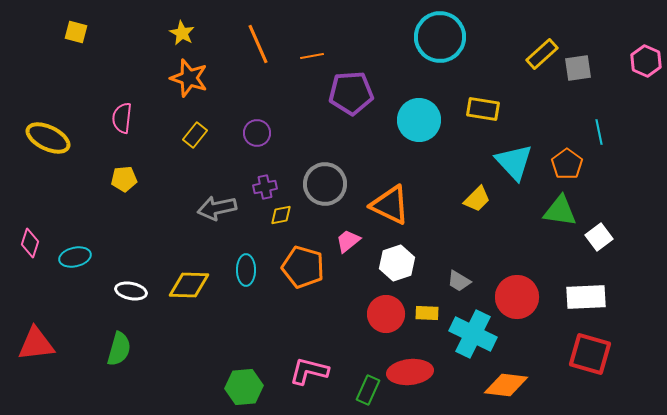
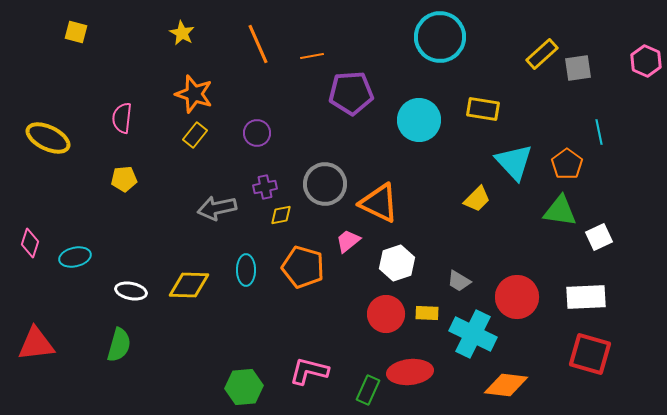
orange star at (189, 78): moved 5 px right, 16 px down
orange triangle at (390, 205): moved 11 px left, 2 px up
white square at (599, 237): rotated 12 degrees clockwise
green semicircle at (119, 349): moved 4 px up
